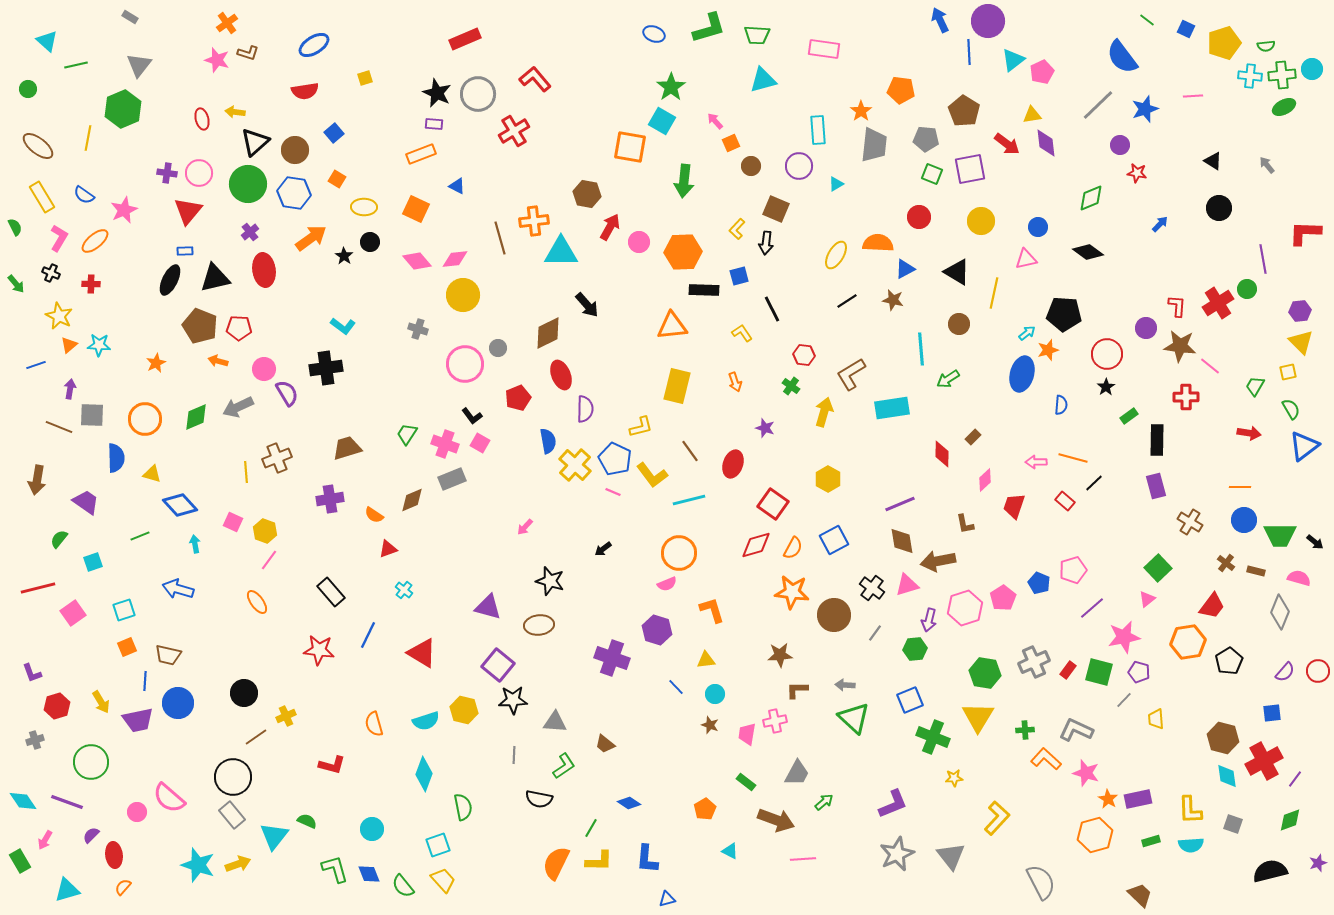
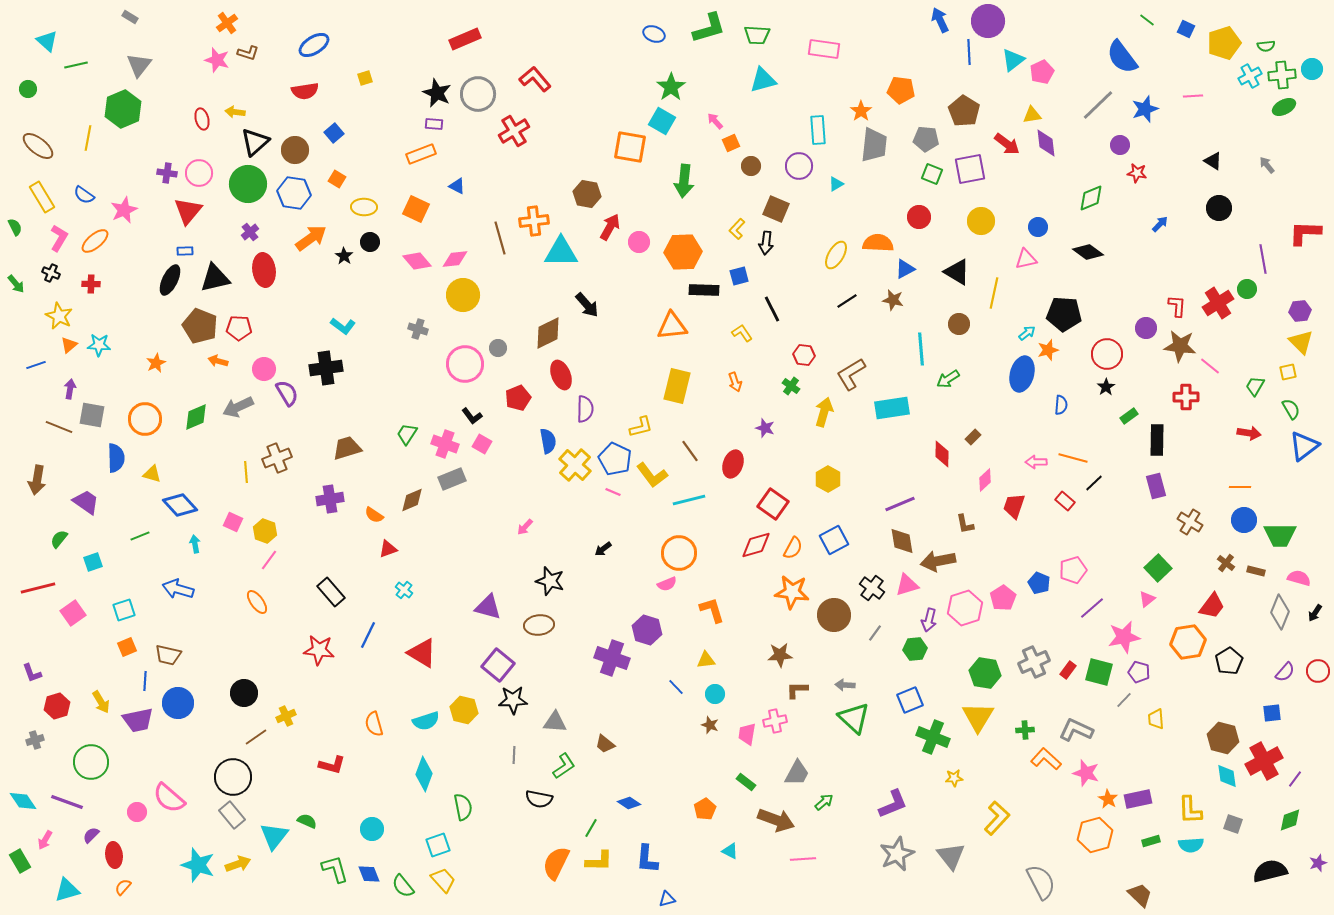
cyan cross at (1250, 76): rotated 35 degrees counterclockwise
gray square at (92, 415): rotated 8 degrees clockwise
pink square at (480, 443): moved 2 px right, 1 px down
black arrow at (1315, 542): moved 71 px down; rotated 84 degrees clockwise
purple hexagon at (657, 630): moved 10 px left
